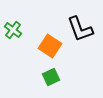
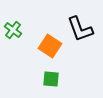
green square: moved 2 px down; rotated 30 degrees clockwise
